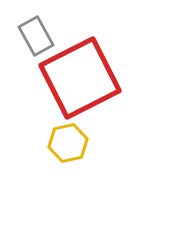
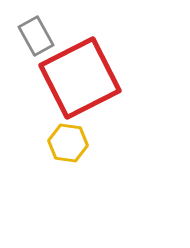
yellow hexagon: rotated 21 degrees clockwise
